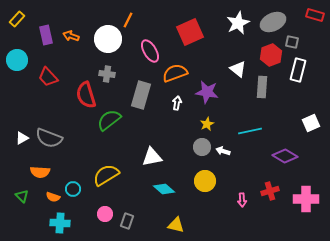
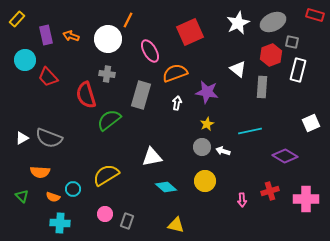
cyan circle at (17, 60): moved 8 px right
cyan diamond at (164, 189): moved 2 px right, 2 px up
